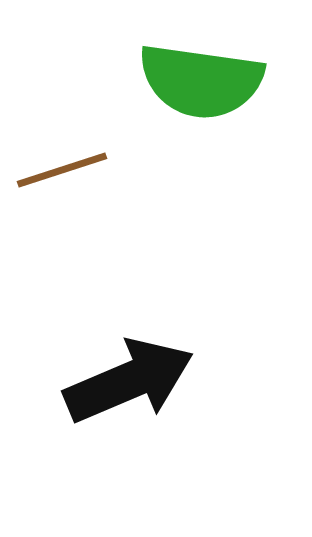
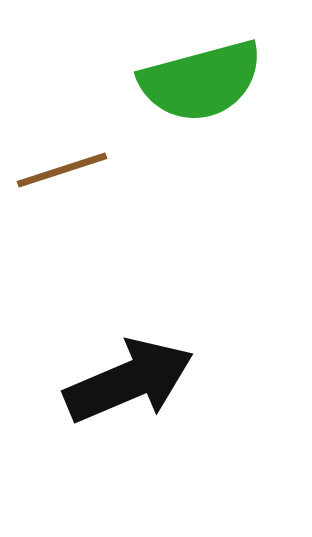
green semicircle: rotated 23 degrees counterclockwise
